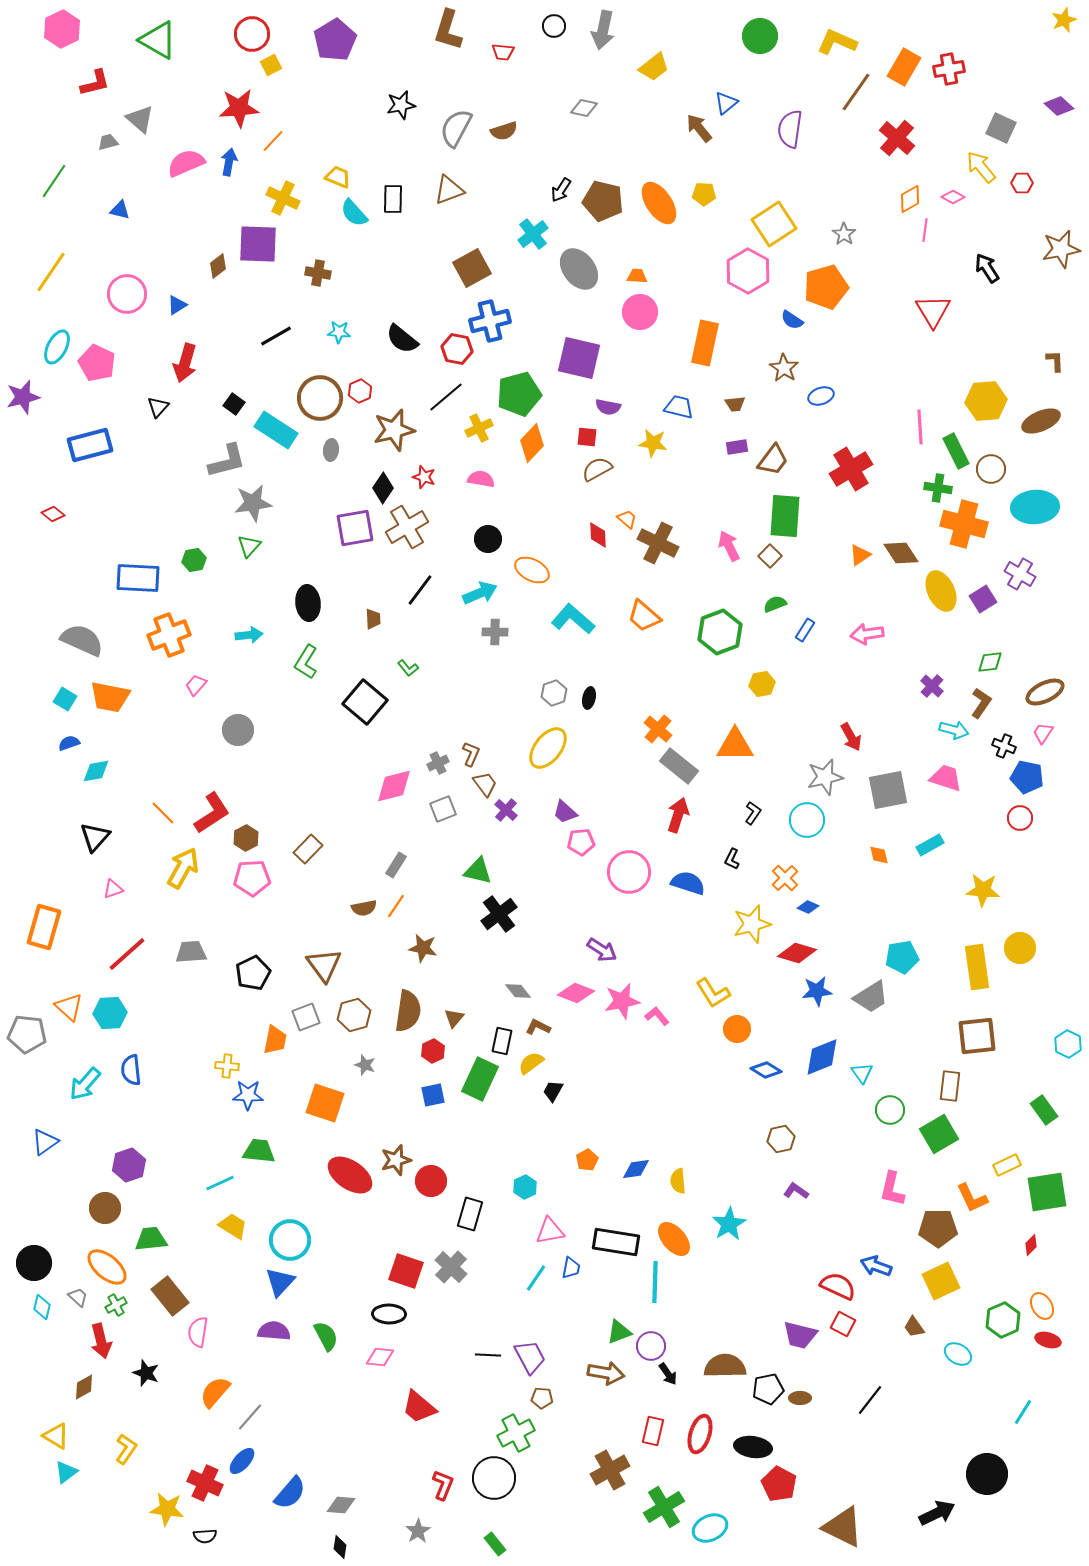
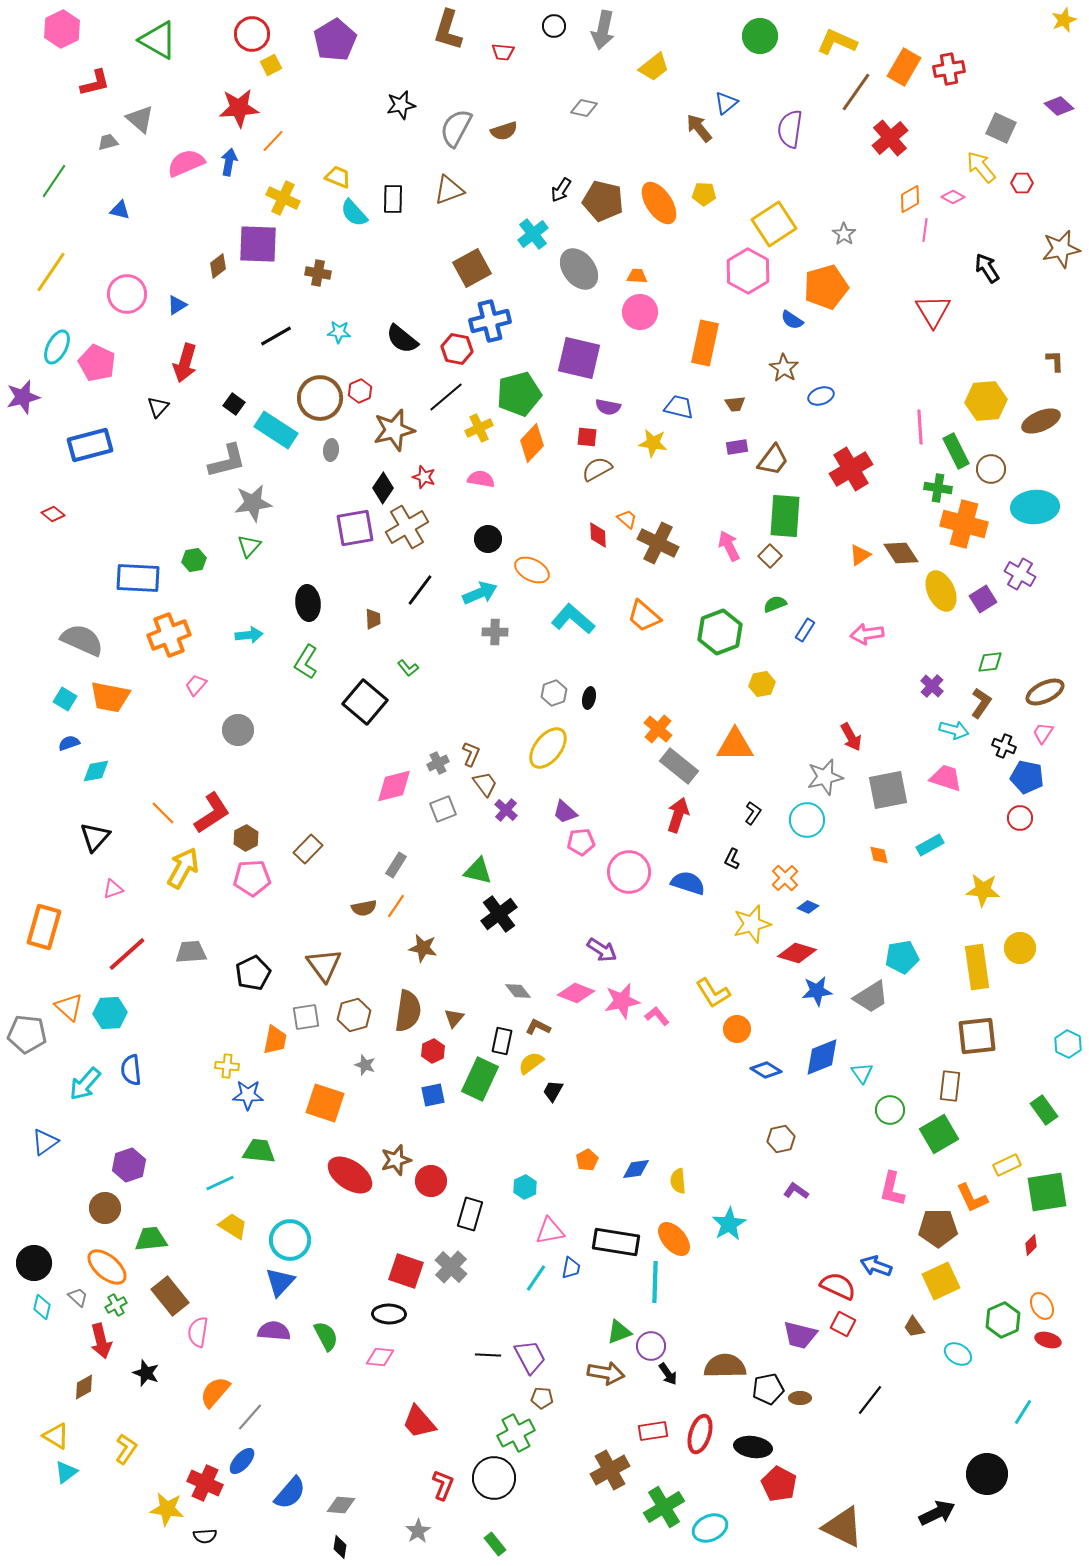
red cross at (897, 138): moved 7 px left; rotated 9 degrees clockwise
gray square at (306, 1017): rotated 12 degrees clockwise
red trapezoid at (419, 1407): moved 15 px down; rotated 9 degrees clockwise
red rectangle at (653, 1431): rotated 68 degrees clockwise
